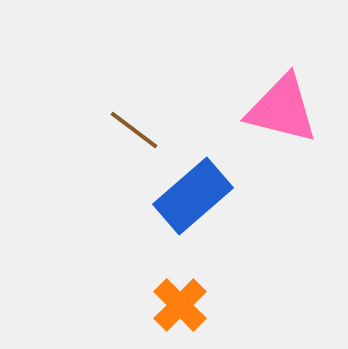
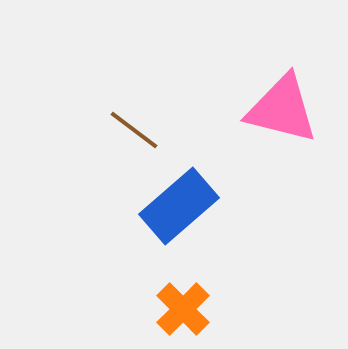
blue rectangle: moved 14 px left, 10 px down
orange cross: moved 3 px right, 4 px down
